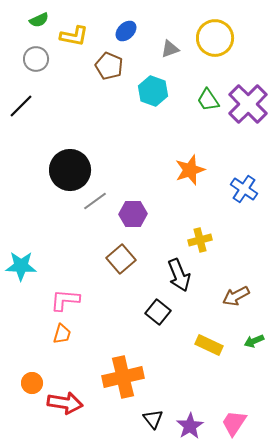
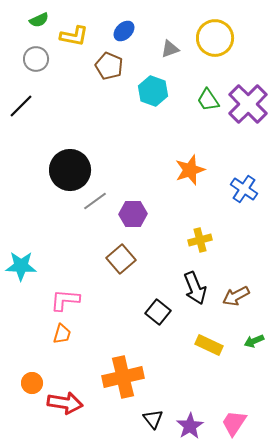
blue ellipse: moved 2 px left
black arrow: moved 16 px right, 13 px down
